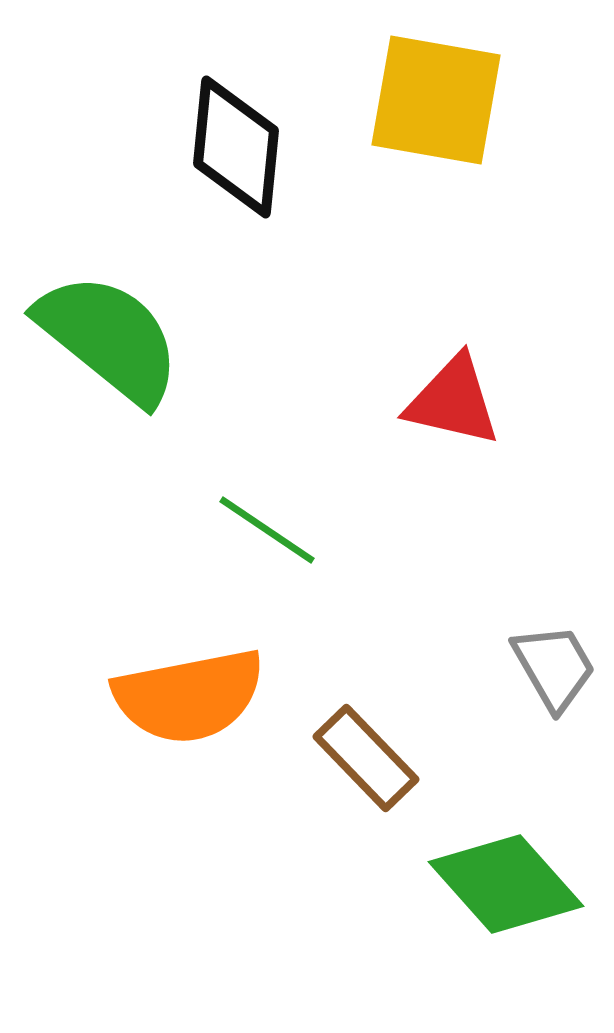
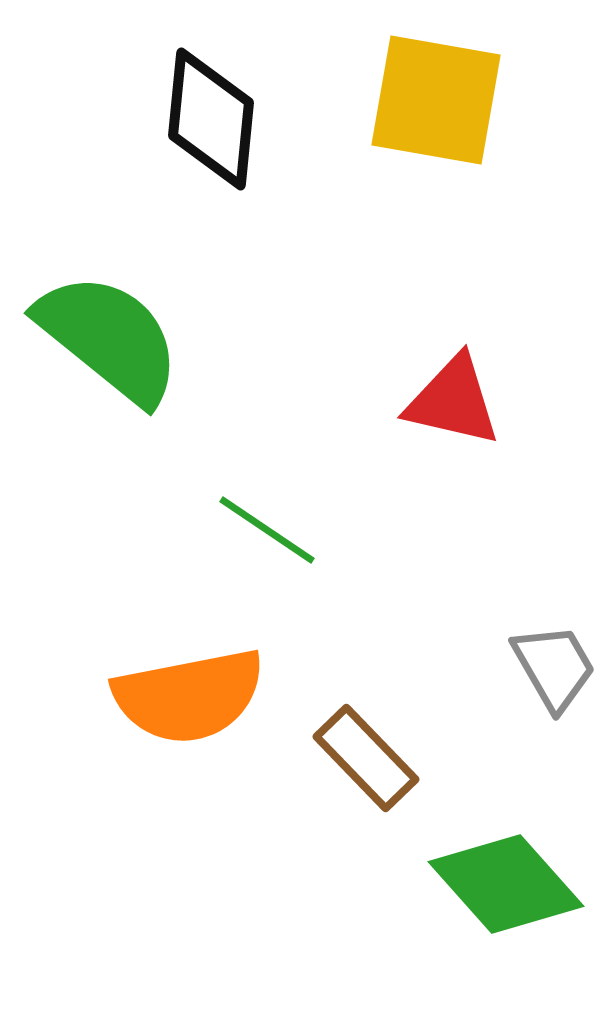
black diamond: moved 25 px left, 28 px up
